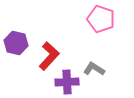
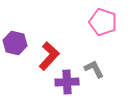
pink pentagon: moved 2 px right, 3 px down
purple hexagon: moved 1 px left
gray L-shape: rotated 30 degrees clockwise
